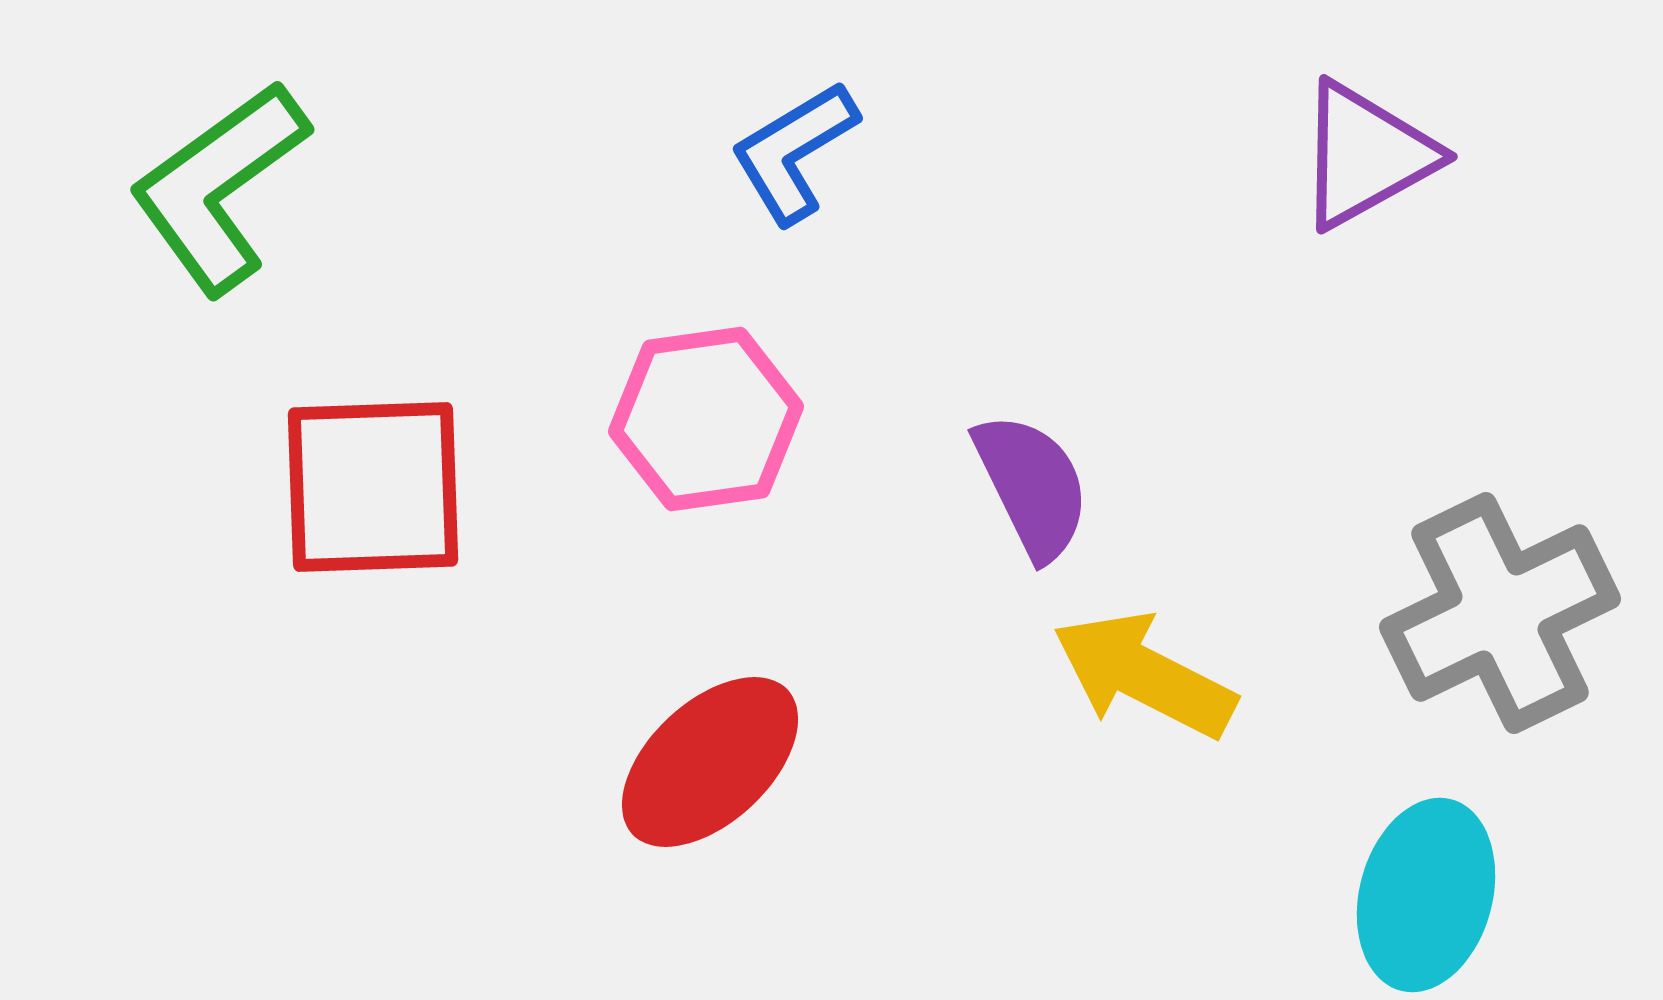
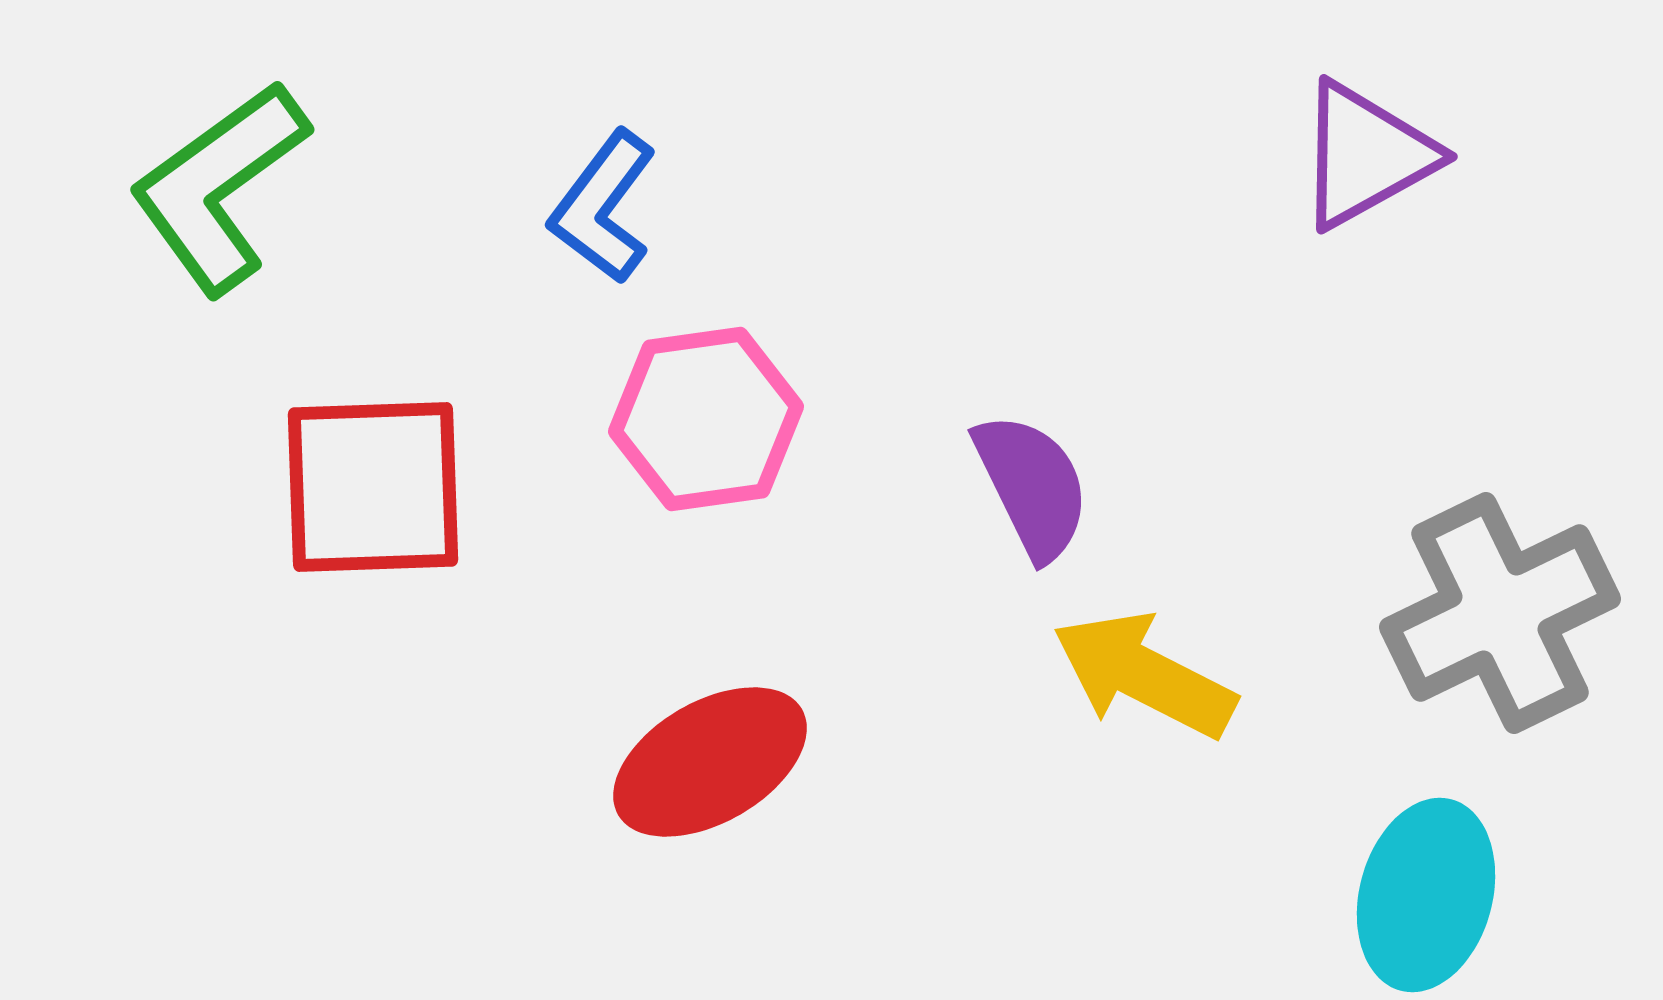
blue L-shape: moved 191 px left, 55 px down; rotated 22 degrees counterclockwise
red ellipse: rotated 13 degrees clockwise
